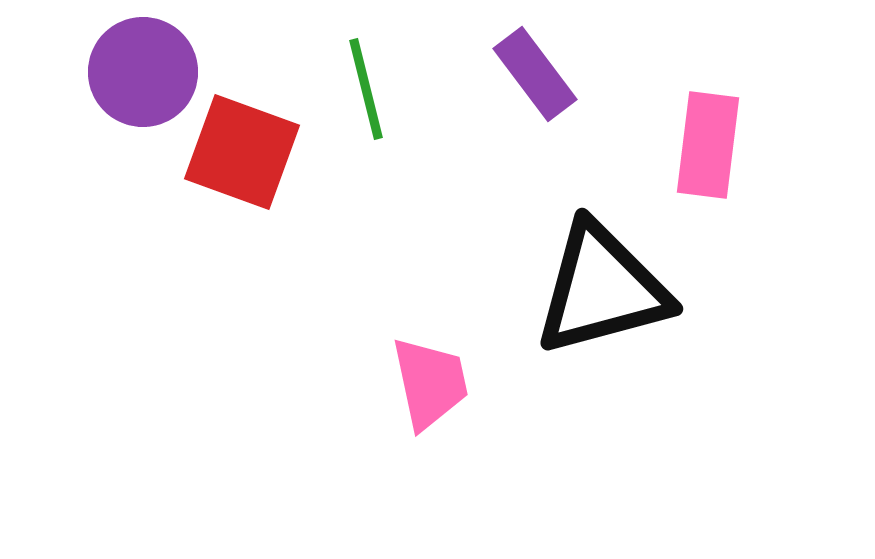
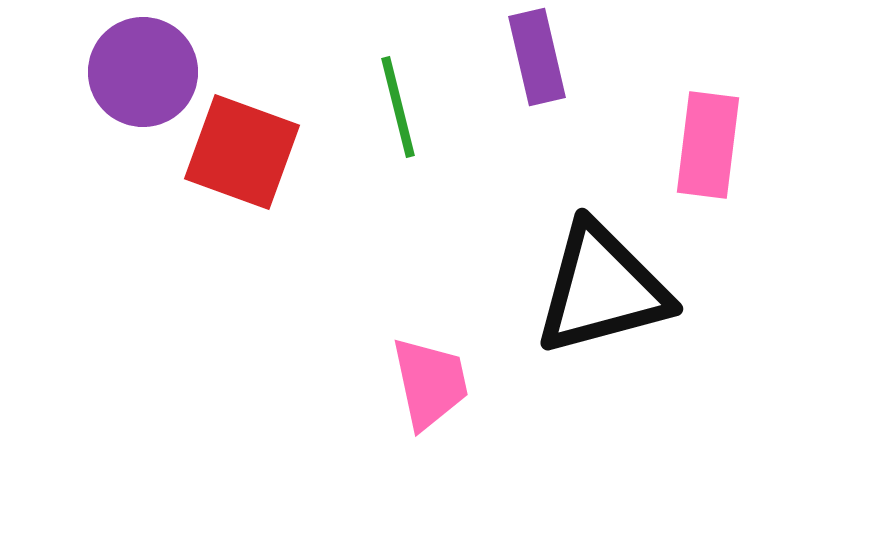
purple rectangle: moved 2 px right, 17 px up; rotated 24 degrees clockwise
green line: moved 32 px right, 18 px down
